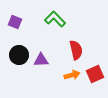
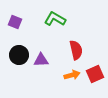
green L-shape: rotated 15 degrees counterclockwise
